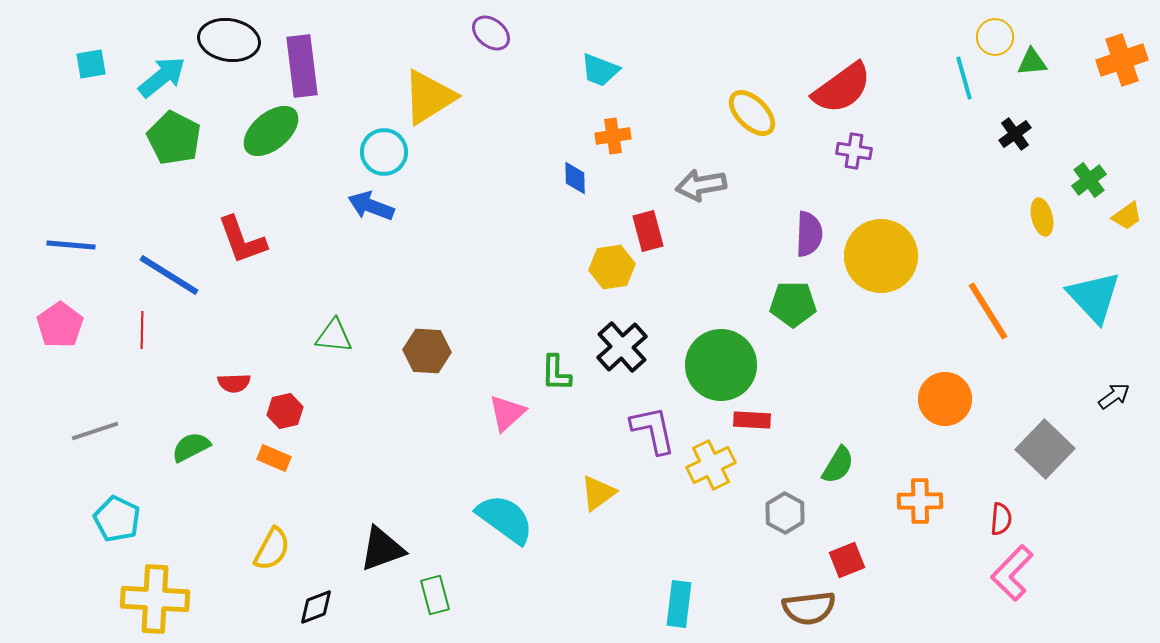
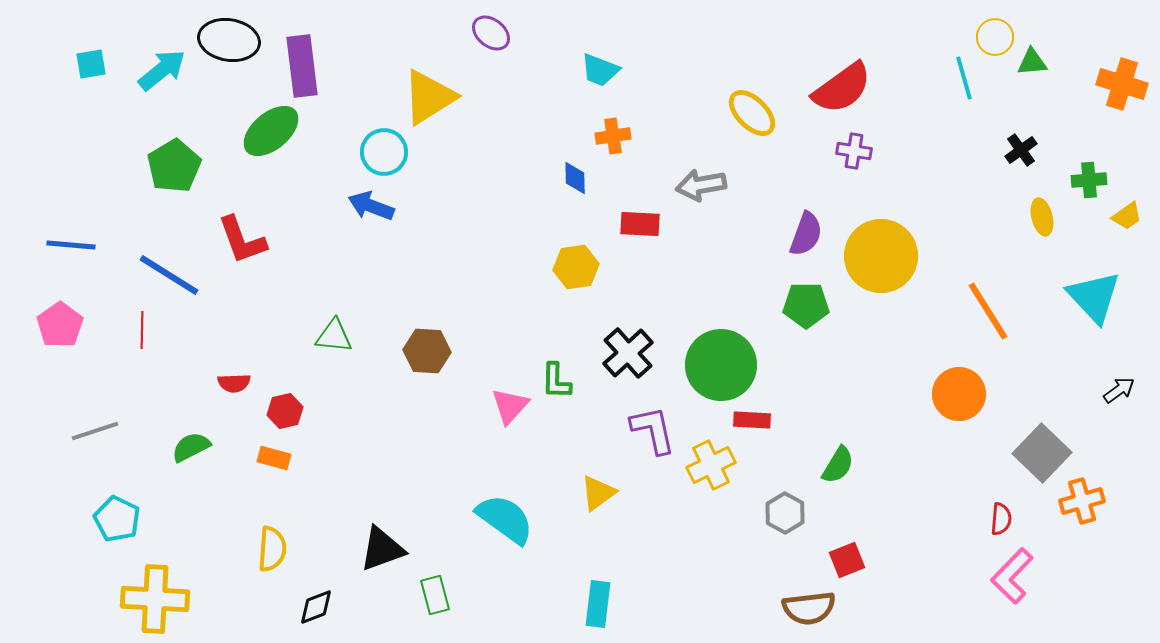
orange cross at (1122, 60): moved 24 px down; rotated 36 degrees clockwise
cyan arrow at (162, 77): moved 7 px up
black cross at (1015, 134): moved 6 px right, 16 px down
green pentagon at (174, 138): moved 28 px down; rotated 14 degrees clockwise
green cross at (1089, 180): rotated 32 degrees clockwise
red rectangle at (648, 231): moved 8 px left, 7 px up; rotated 72 degrees counterclockwise
purple semicircle at (809, 234): moved 3 px left; rotated 18 degrees clockwise
yellow hexagon at (612, 267): moved 36 px left
green pentagon at (793, 304): moved 13 px right, 1 px down
black cross at (622, 347): moved 6 px right, 6 px down
green L-shape at (556, 373): moved 8 px down
black arrow at (1114, 396): moved 5 px right, 6 px up
orange circle at (945, 399): moved 14 px right, 5 px up
pink triangle at (507, 413): moved 3 px right, 7 px up; rotated 6 degrees counterclockwise
gray square at (1045, 449): moved 3 px left, 4 px down
orange rectangle at (274, 458): rotated 8 degrees counterclockwise
orange cross at (920, 501): moved 162 px right; rotated 15 degrees counterclockwise
yellow semicircle at (272, 549): rotated 24 degrees counterclockwise
pink L-shape at (1012, 573): moved 3 px down
cyan rectangle at (679, 604): moved 81 px left
